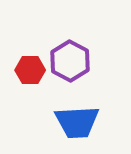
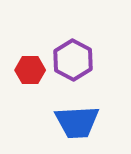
purple hexagon: moved 3 px right, 1 px up
